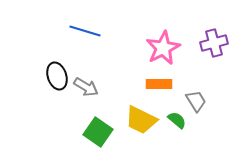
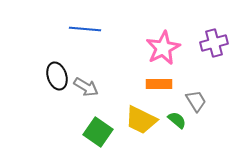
blue line: moved 2 px up; rotated 12 degrees counterclockwise
